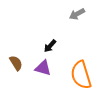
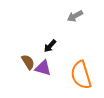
gray arrow: moved 2 px left, 2 px down
brown semicircle: moved 12 px right, 1 px up
